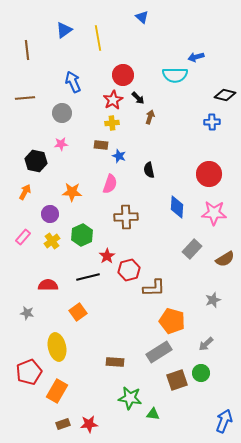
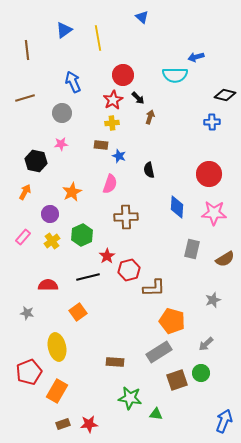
brown line at (25, 98): rotated 12 degrees counterclockwise
orange star at (72, 192): rotated 30 degrees counterclockwise
gray rectangle at (192, 249): rotated 30 degrees counterclockwise
green triangle at (153, 414): moved 3 px right
